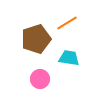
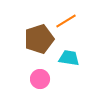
orange line: moved 1 px left, 2 px up
brown pentagon: moved 3 px right
